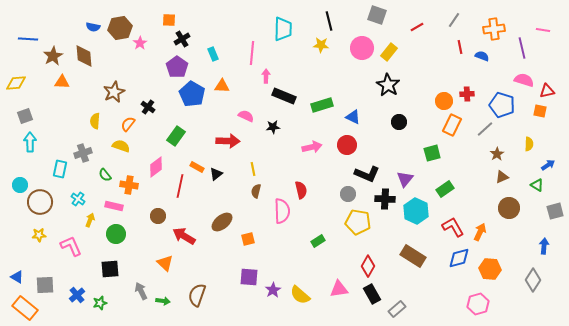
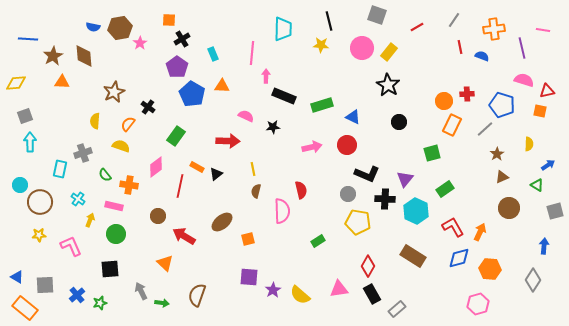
green arrow at (163, 301): moved 1 px left, 2 px down
